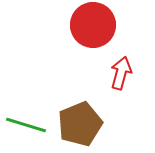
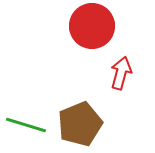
red circle: moved 1 px left, 1 px down
